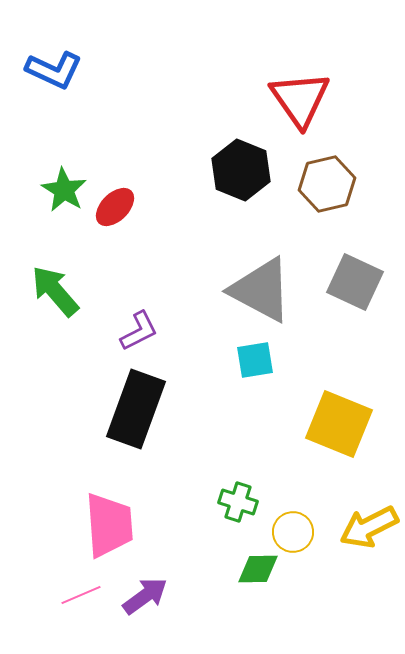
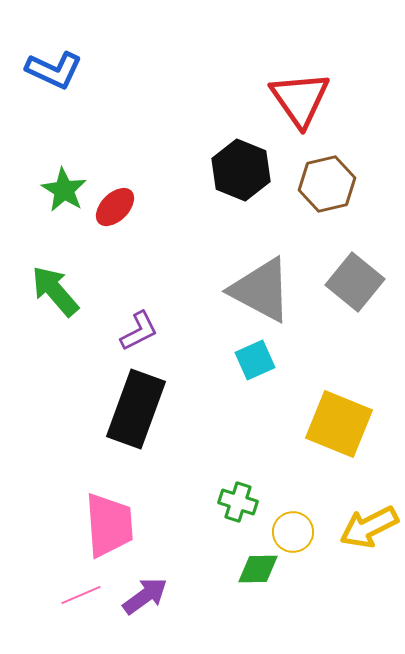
gray square: rotated 14 degrees clockwise
cyan square: rotated 15 degrees counterclockwise
